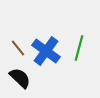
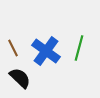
brown line: moved 5 px left; rotated 12 degrees clockwise
